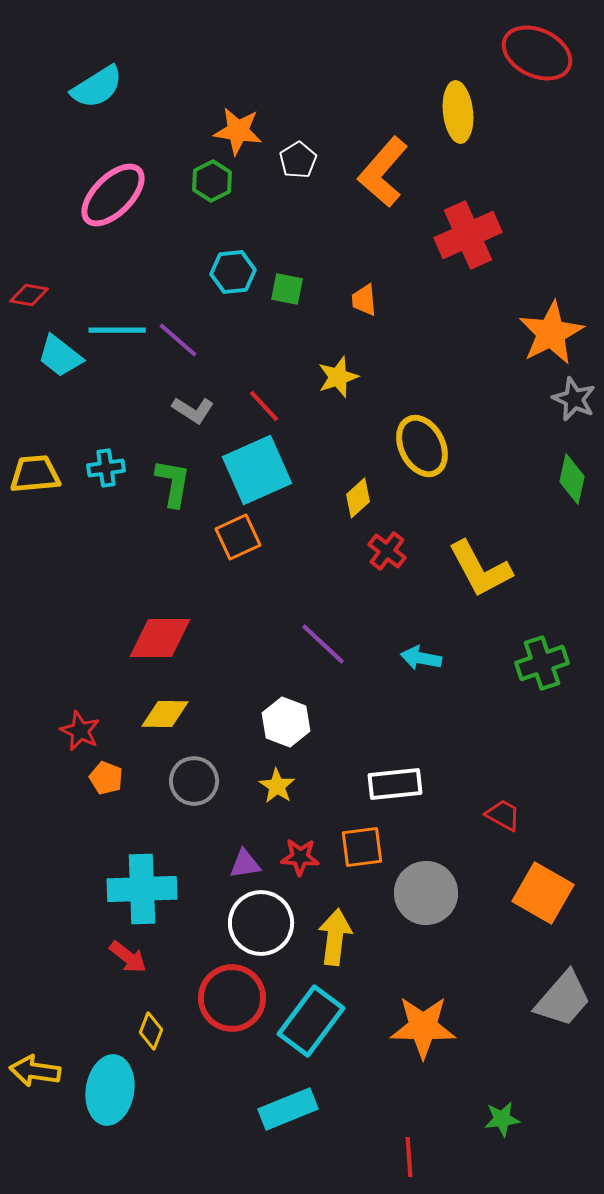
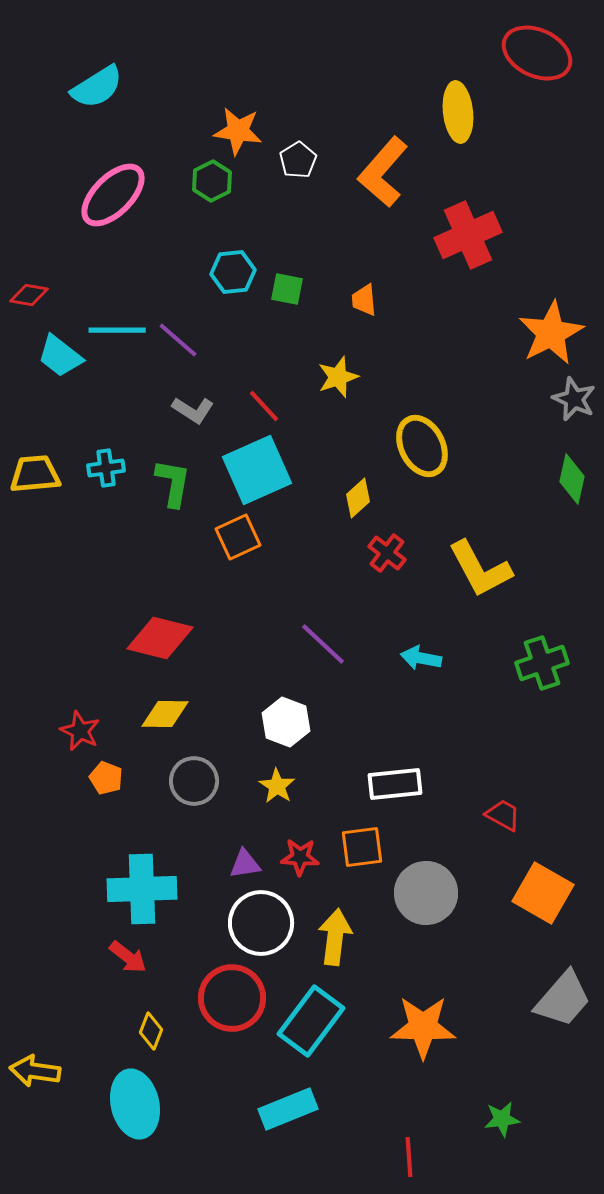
red cross at (387, 551): moved 2 px down
red diamond at (160, 638): rotated 14 degrees clockwise
cyan ellipse at (110, 1090): moved 25 px right, 14 px down; rotated 22 degrees counterclockwise
